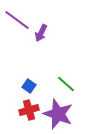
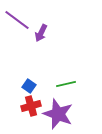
green line: rotated 54 degrees counterclockwise
red cross: moved 2 px right, 4 px up
